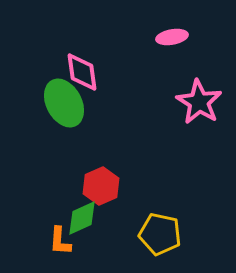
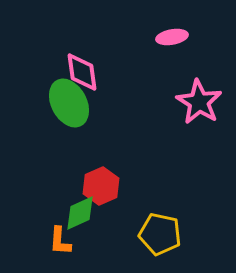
green ellipse: moved 5 px right
green diamond: moved 2 px left, 5 px up
